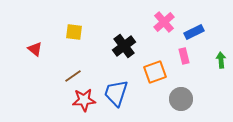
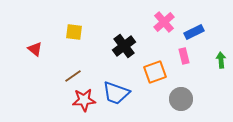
blue trapezoid: rotated 88 degrees counterclockwise
